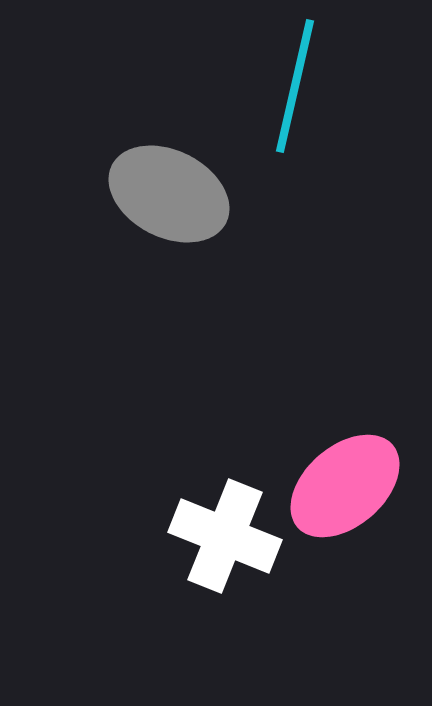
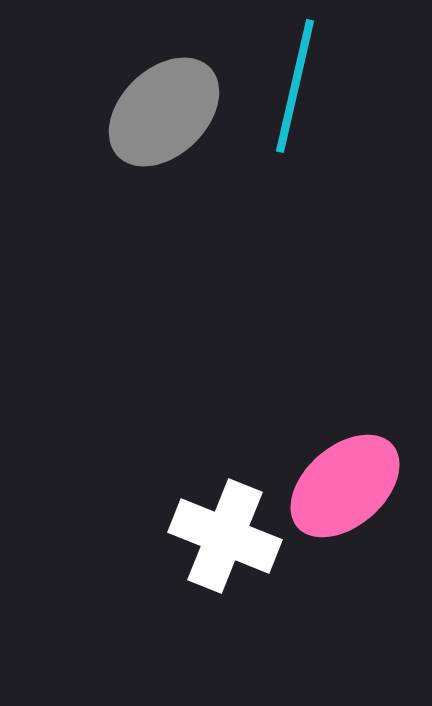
gray ellipse: moved 5 px left, 82 px up; rotated 71 degrees counterclockwise
